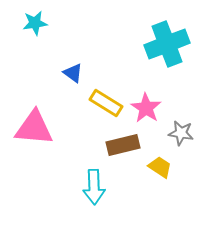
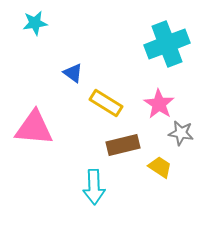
pink star: moved 13 px right, 4 px up
